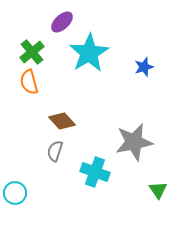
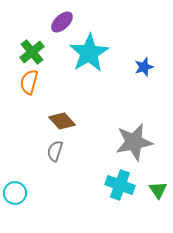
orange semicircle: rotated 30 degrees clockwise
cyan cross: moved 25 px right, 13 px down
